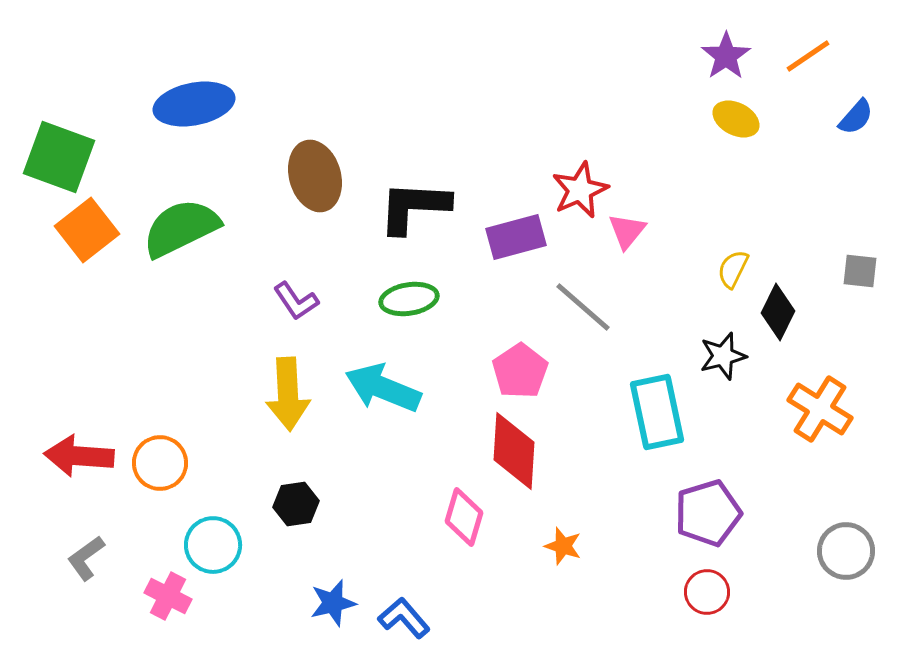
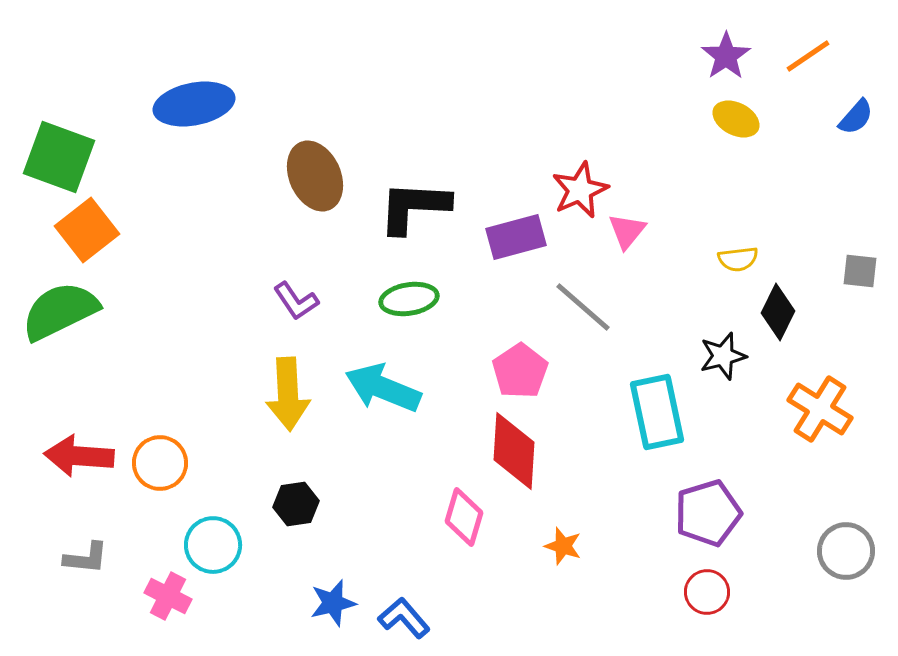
brown ellipse: rotated 8 degrees counterclockwise
green semicircle: moved 121 px left, 83 px down
yellow semicircle: moved 5 px right, 10 px up; rotated 123 degrees counterclockwise
gray L-shape: rotated 138 degrees counterclockwise
